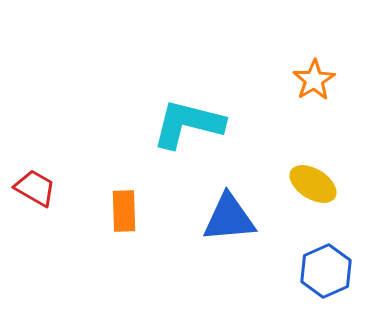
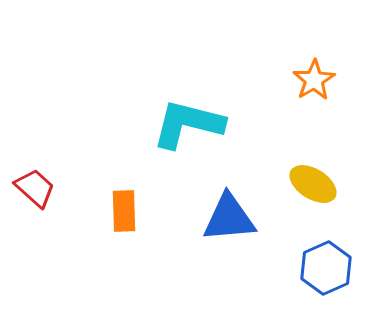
red trapezoid: rotated 12 degrees clockwise
blue hexagon: moved 3 px up
